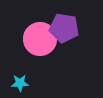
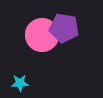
pink circle: moved 2 px right, 4 px up
